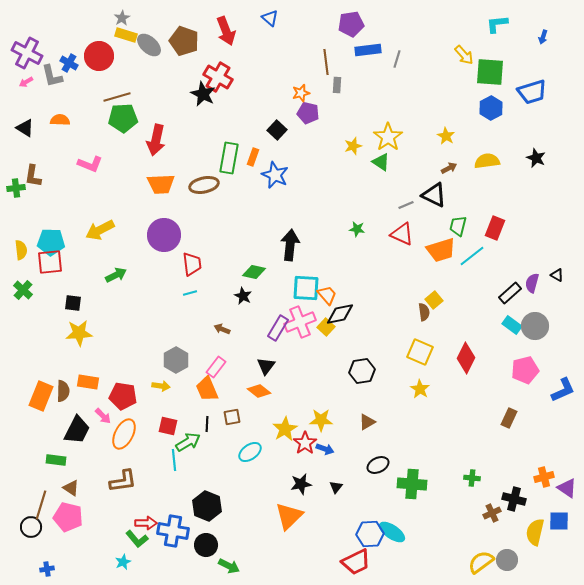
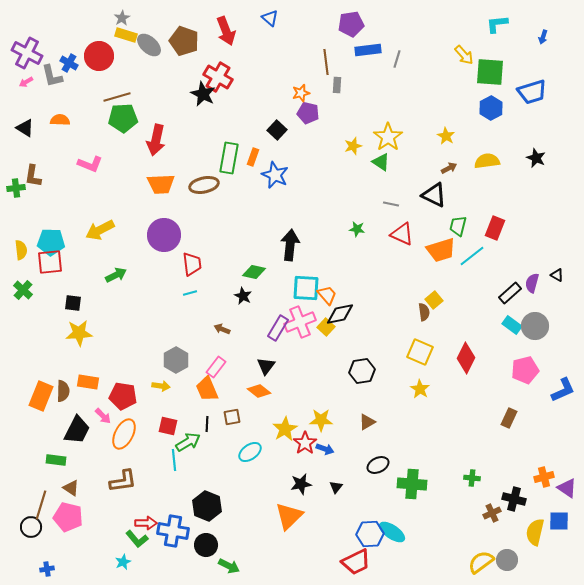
gray line at (406, 205): moved 15 px left, 1 px up; rotated 35 degrees clockwise
